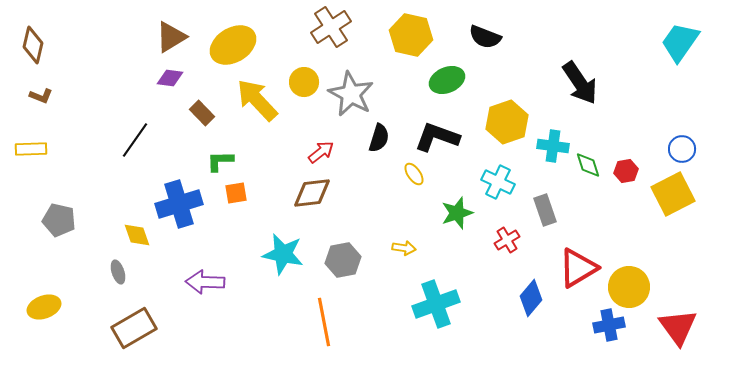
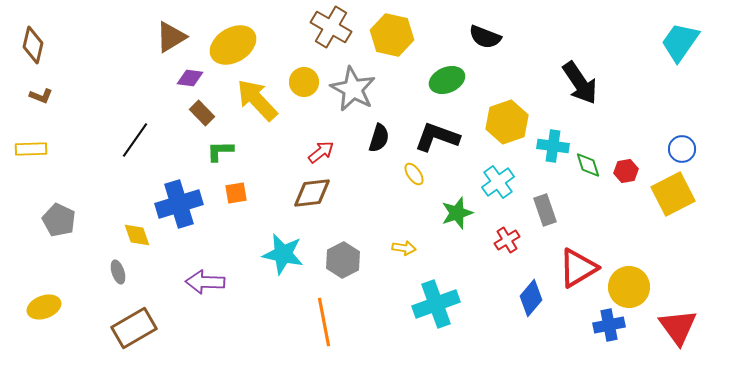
brown cross at (331, 27): rotated 27 degrees counterclockwise
yellow hexagon at (411, 35): moved 19 px left
purple diamond at (170, 78): moved 20 px right
gray star at (351, 94): moved 2 px right, 5 px up
green L-shape at (220, 161): moved 10 px up
cyan cross at (498, 182): rotated 28 degrees clockwise
gray pentagon at (59, 220): rotated 12 degrees clockwise
gray hexagon at (343, 260): rotated 16 degrees counterclockwise
